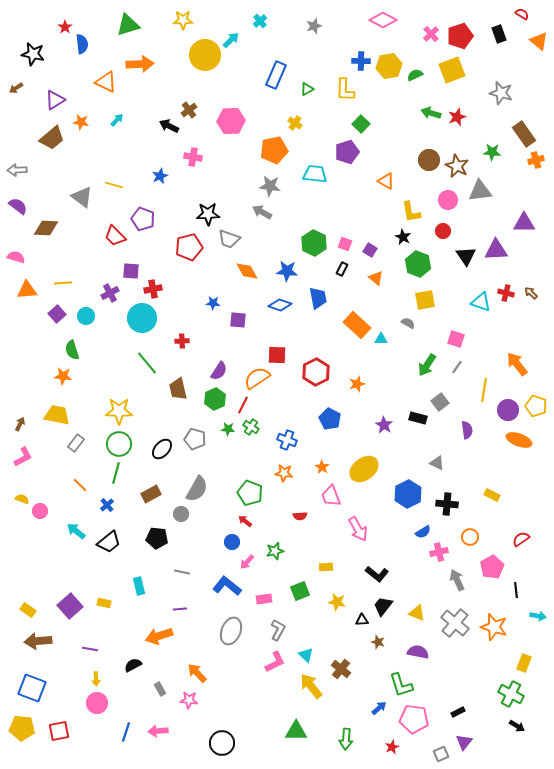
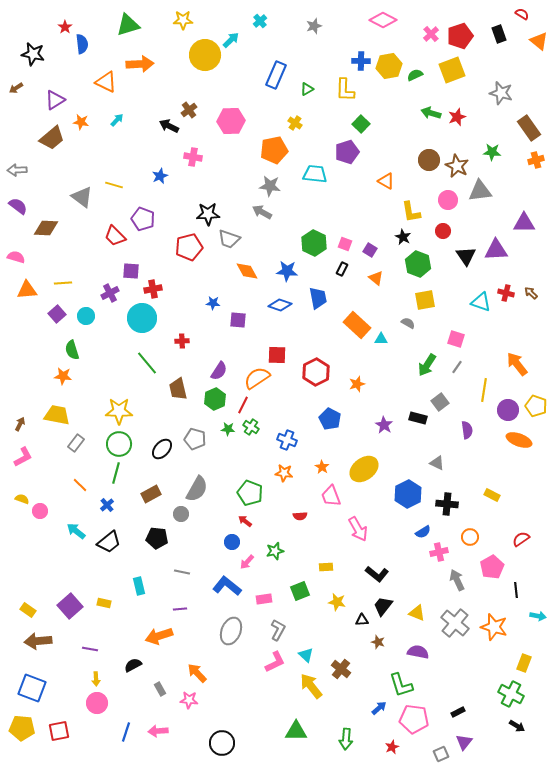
brown rectangle at (524, 134): moved 5 px right, 6 px up
